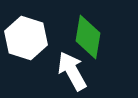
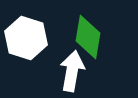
white arrow: rotated 39 degrees clockwise
